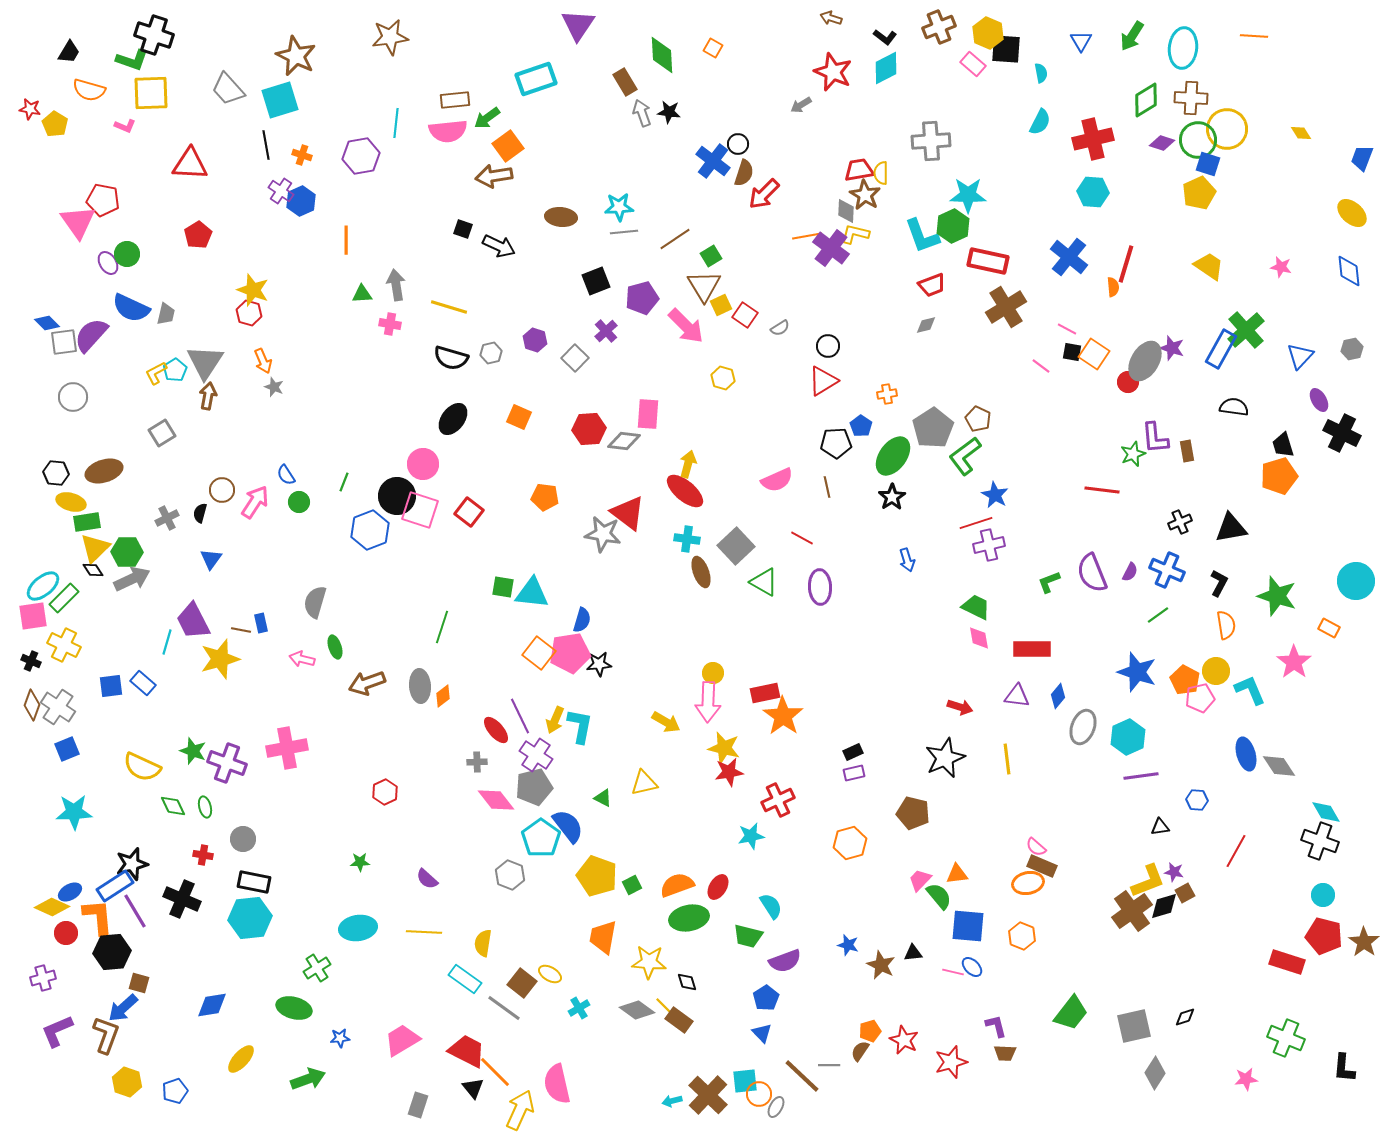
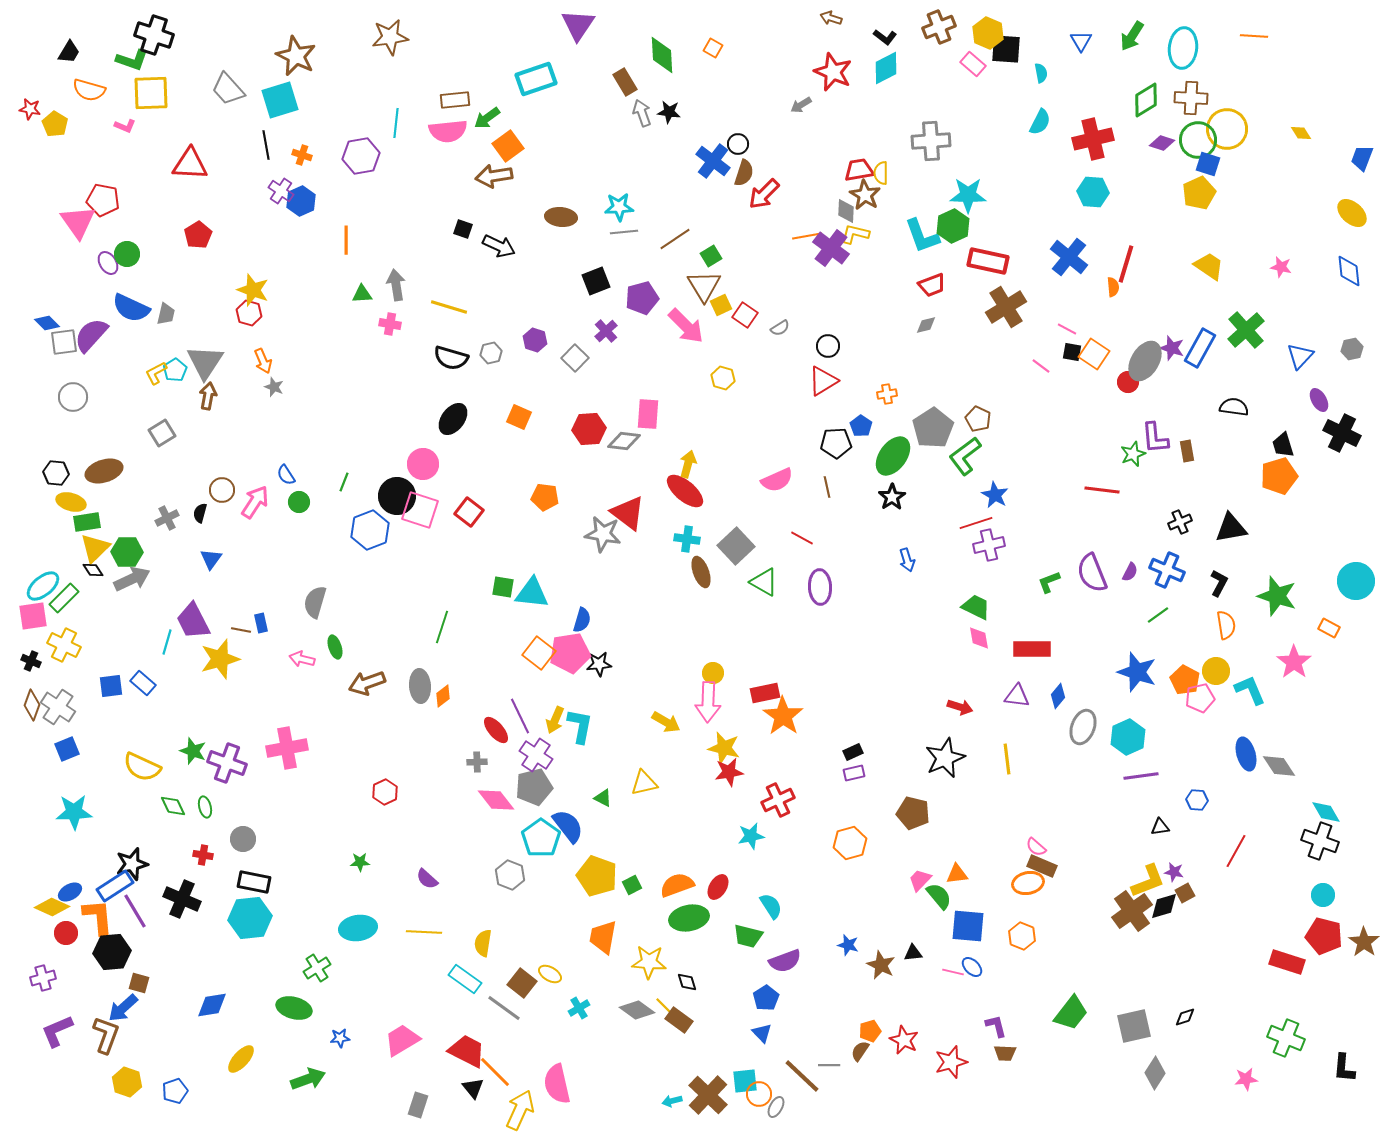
blue rectangle at (1221, 349): moved 21 px left, 1 px up
